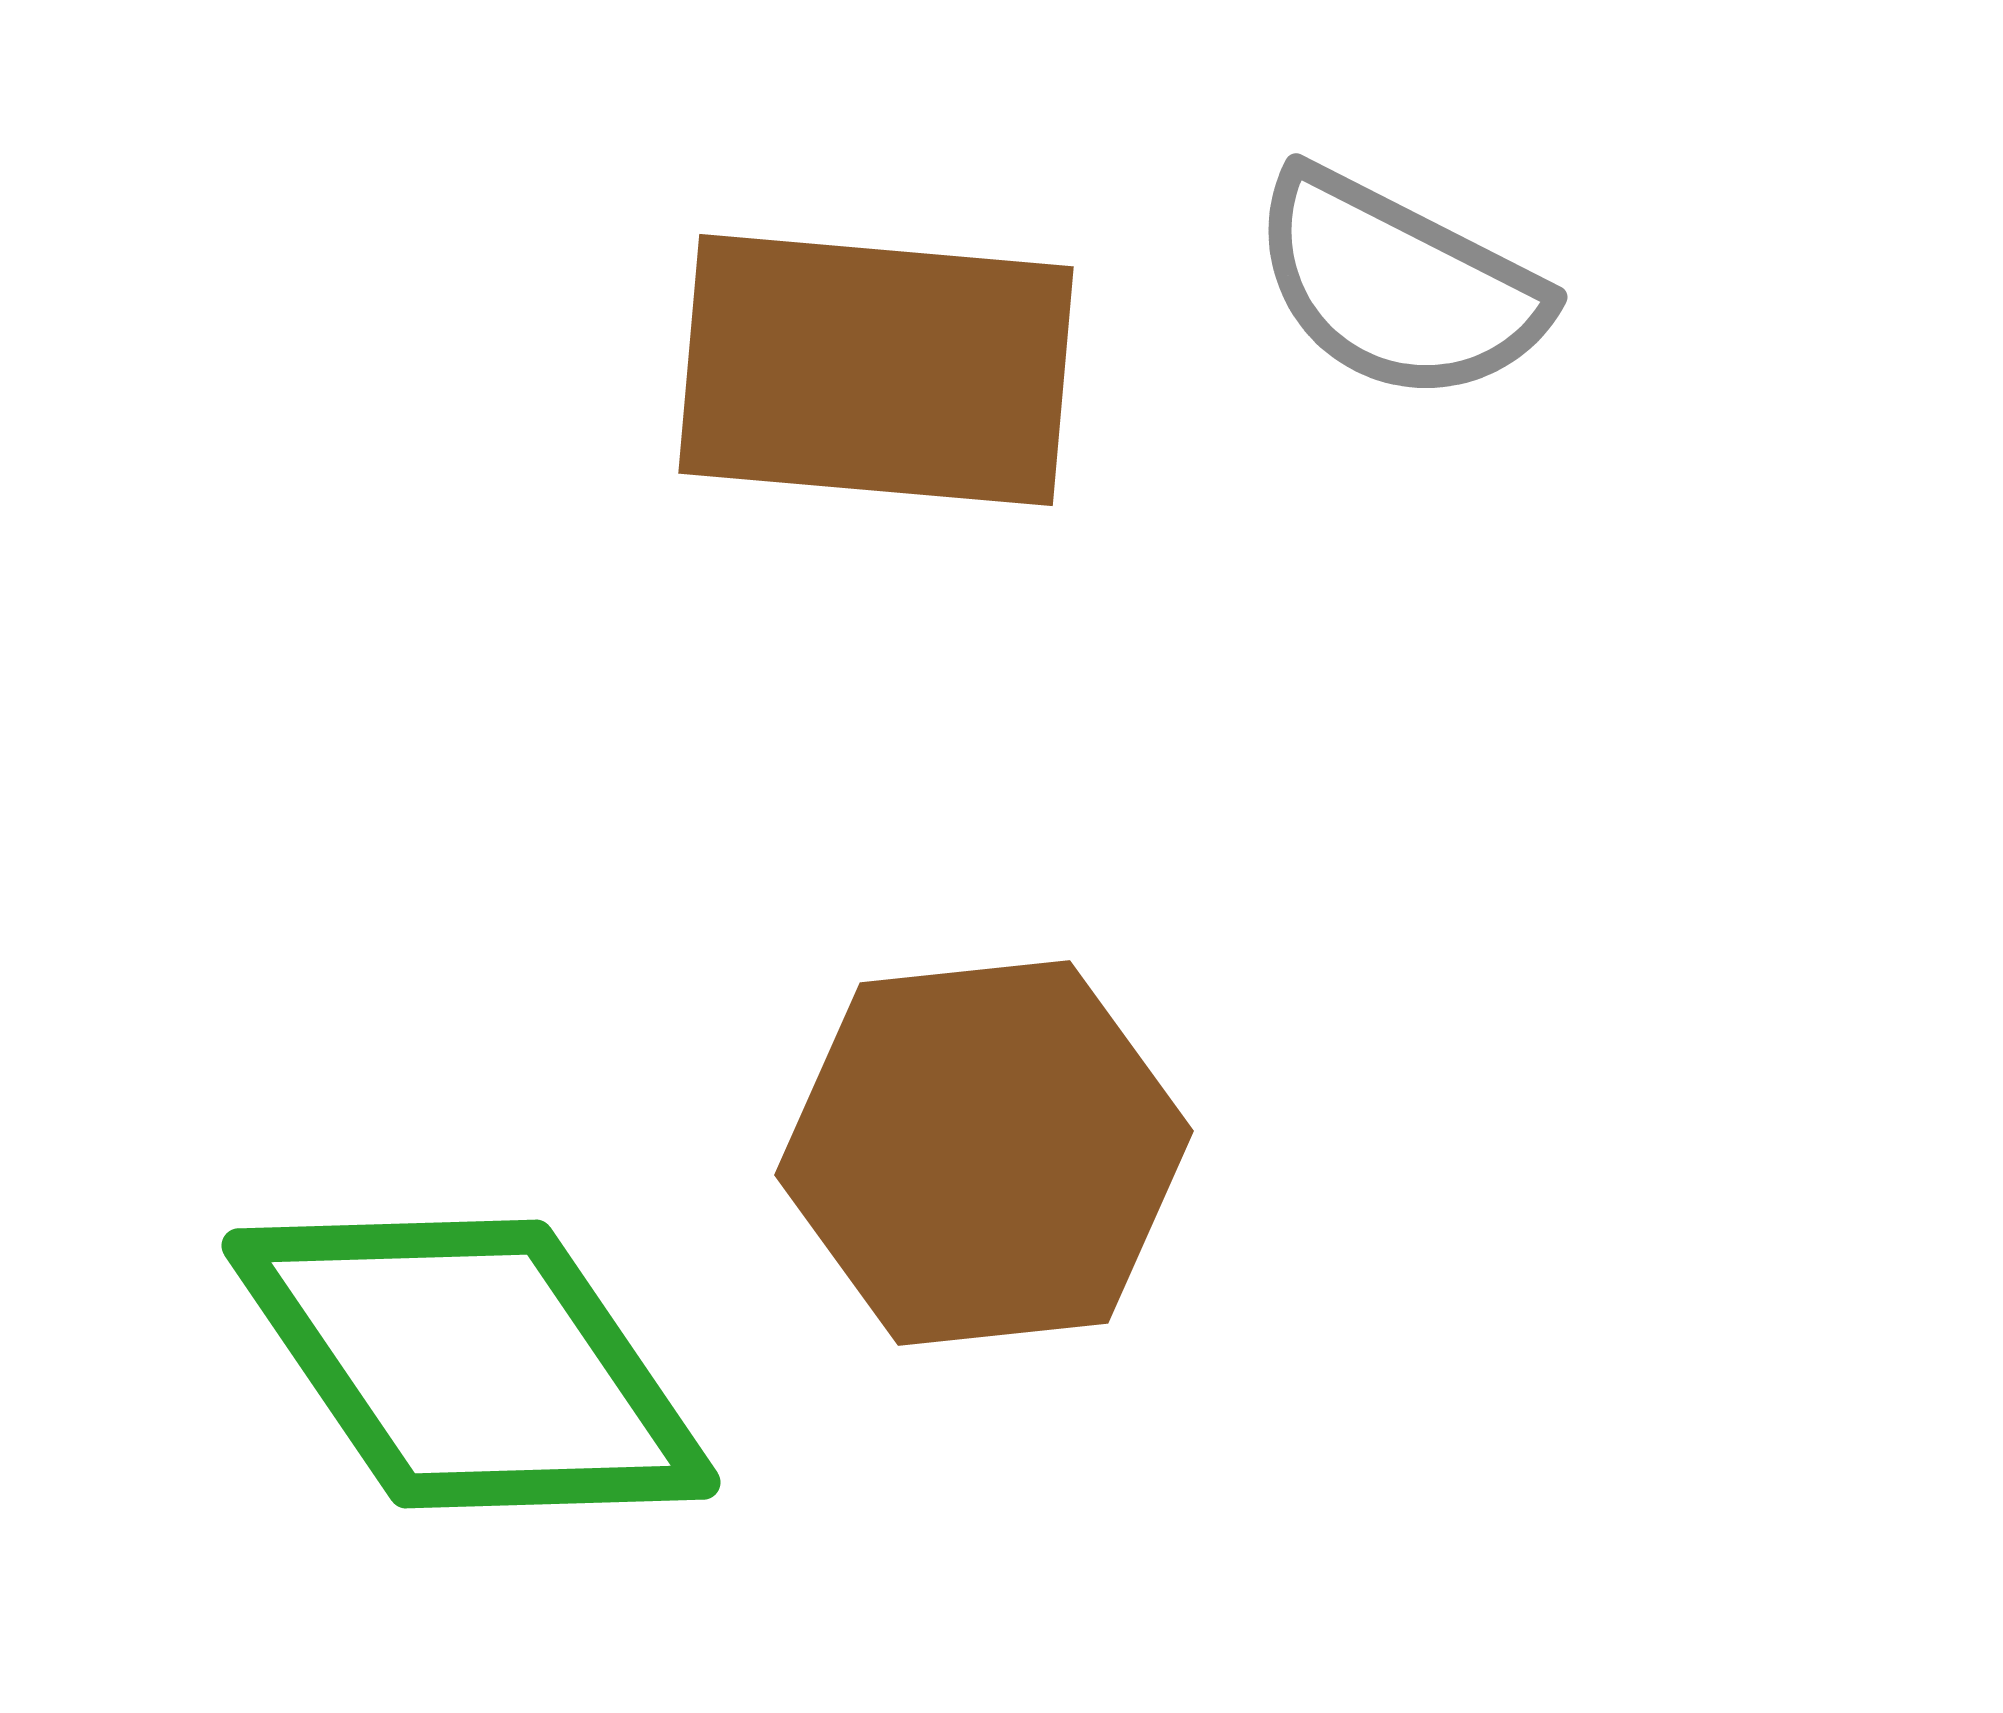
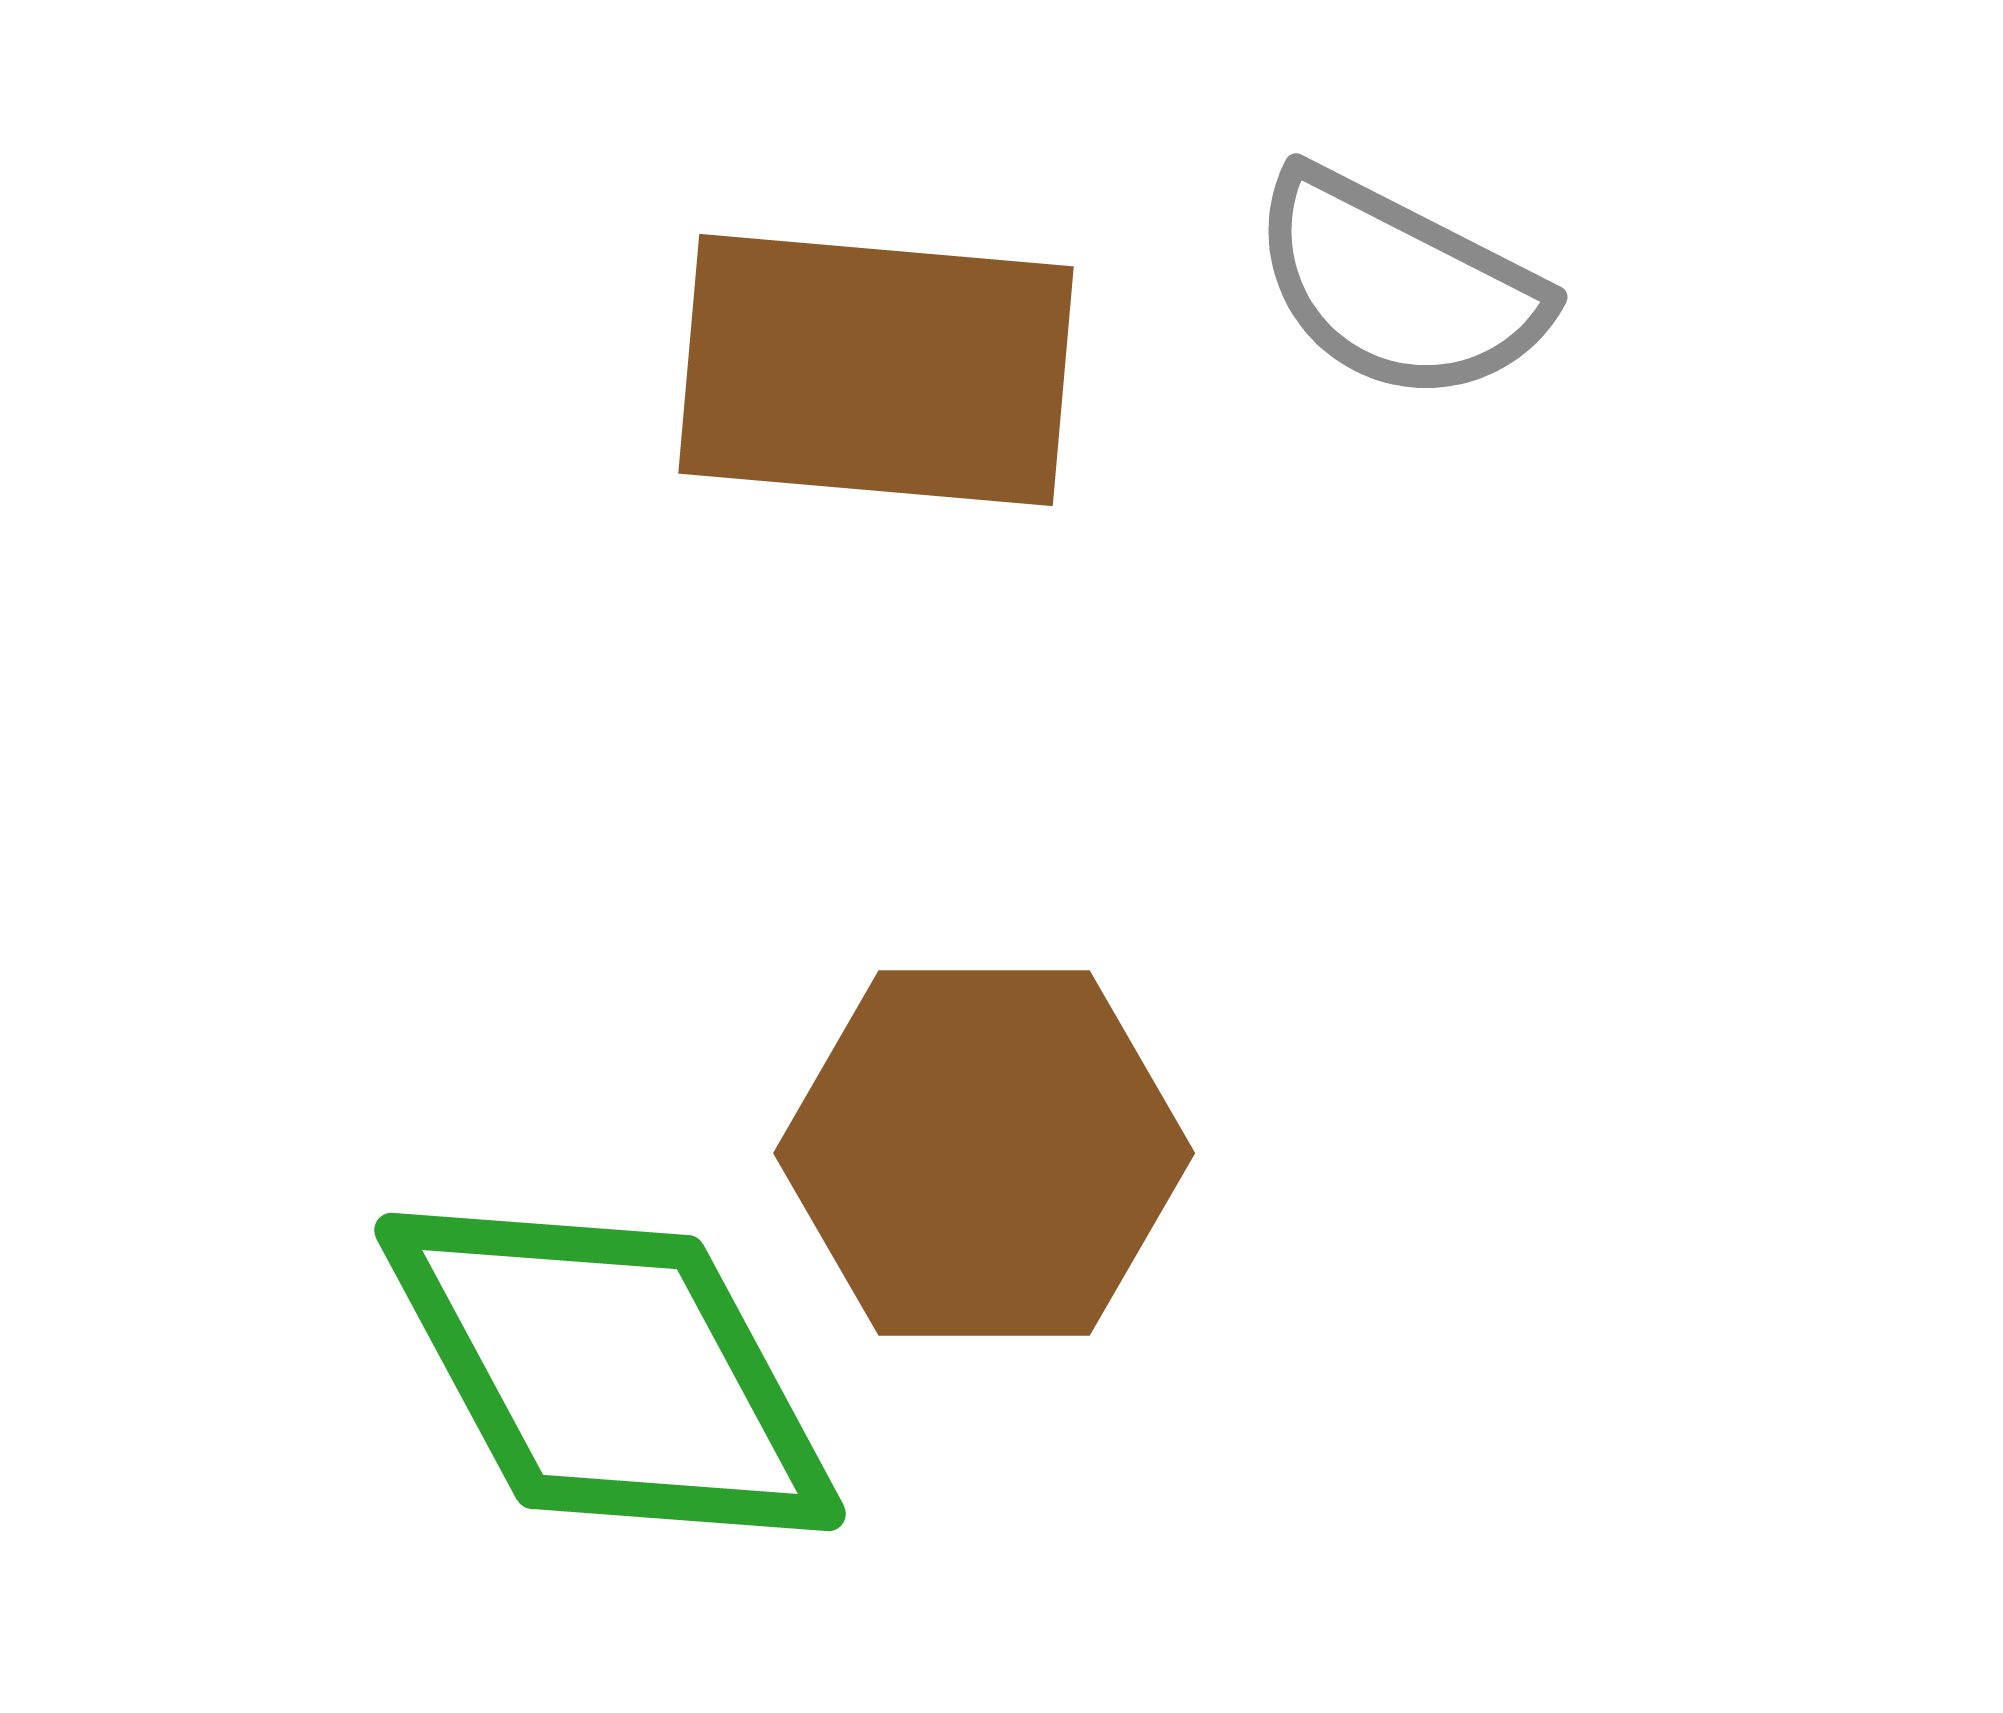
brown hexagon: rotated 6 degrees clockwise
green diamond: moved 139 px right, 8 px down; rotated 6 degrees clockwise
